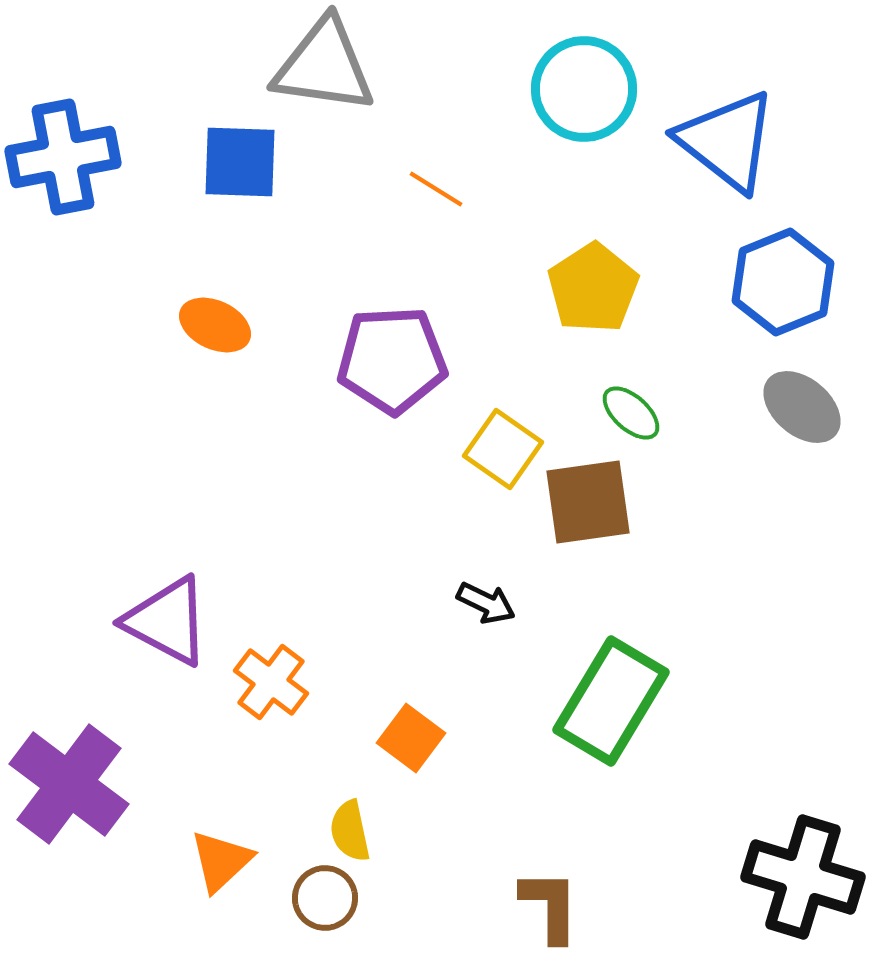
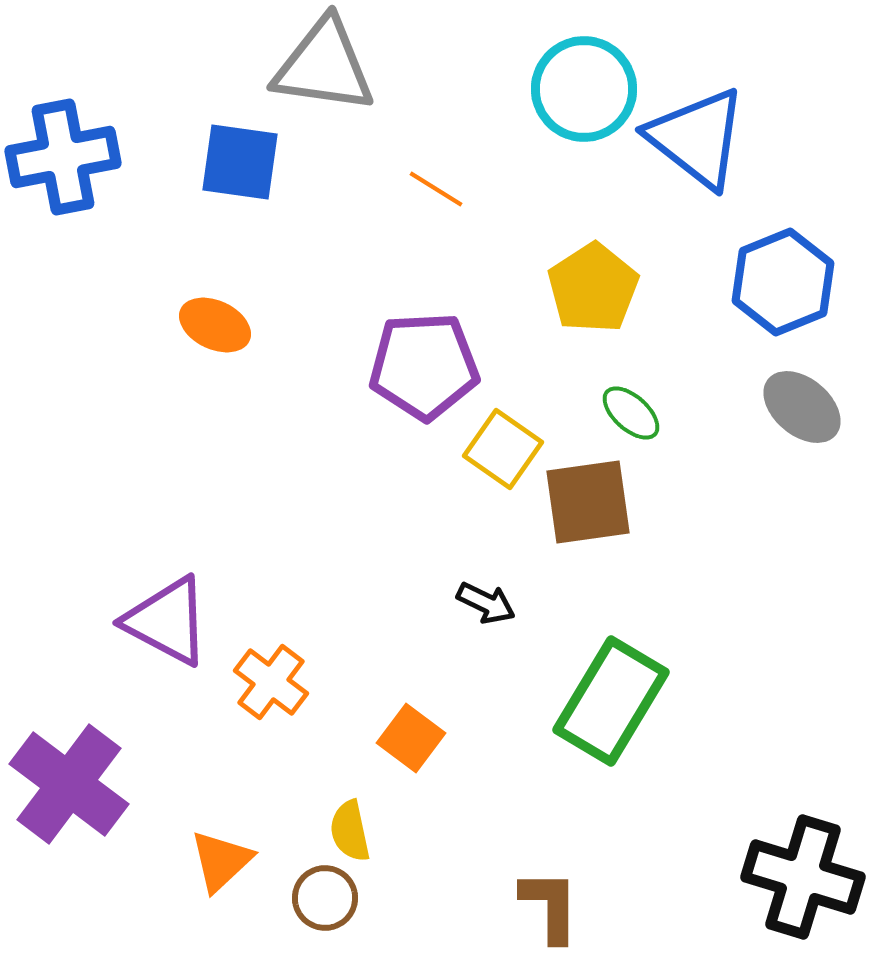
blue triangle: moved 30 px left, 3 px up
blue square: rotated 6 degrees clockwise
purple pentagon: moved 32 px right, 6 px down
